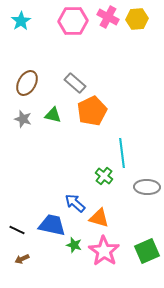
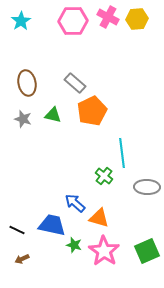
brown ellipse: rotated 40 degrees counterclockwise
